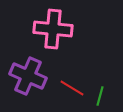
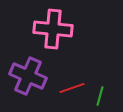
red line: rotated 50 degrees counterclockwise
